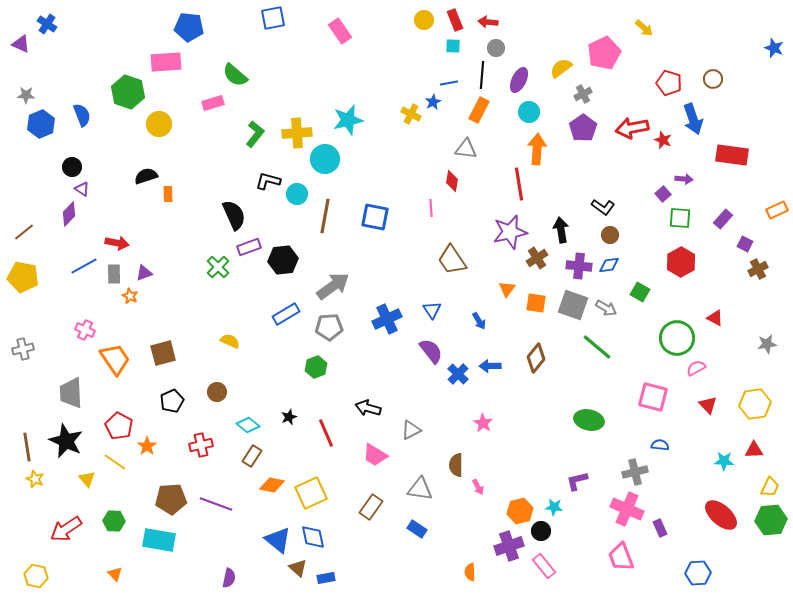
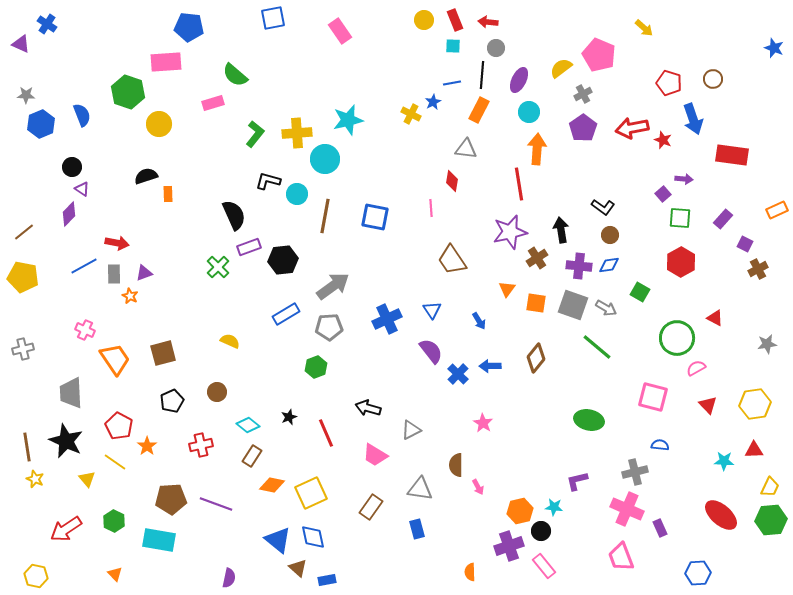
pink pentagon at (604, 53): moved 5 px left, 2 px down; rotated 24 degrees counterclockwise
blue line at (449, 83): moved 3 px right
green hexagon at (114, 521): rotated 25 degrees clockwise
blue rectangle at (417, 529): rotated 42 degrees clockwise
blue rectangle at (326, 578): moved 1 px right, 2 px down
